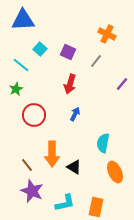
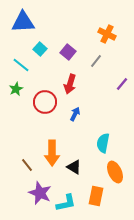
blue triangle: moved 2 px down
purple square: rotated 14 degrees clockwise
red circle: moved 11 px right, 13 px up
orange arrow: moved 1 px up
purple star: moved 8 px right, 2 px down
cyan L-shape: moved 1 px right
orange rectangle: moved 11 px up
